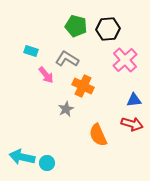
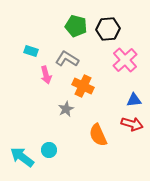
pink arrow: rotated 24 degrees clockwise
cyan arrow: rotated 25 degrees clockwise
cyan circle: moved 2 px right, 13 px up
